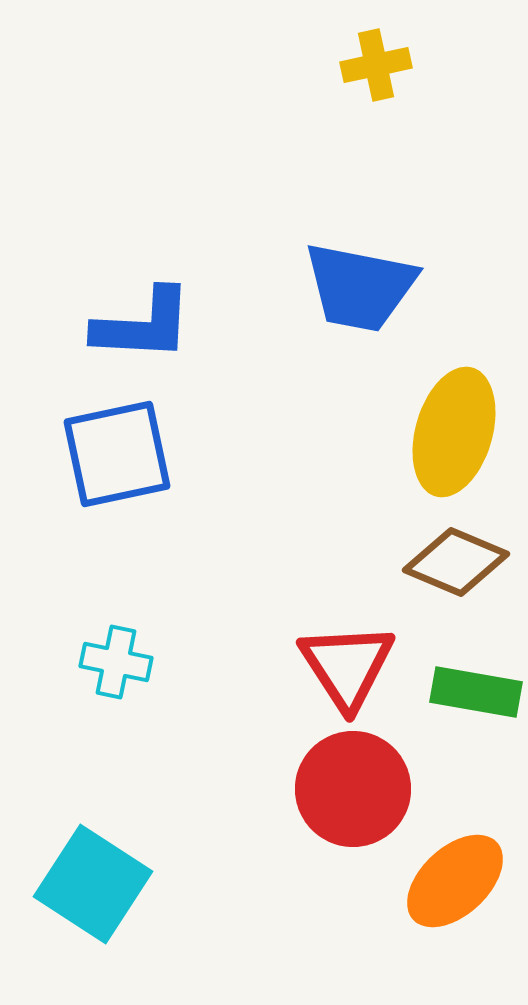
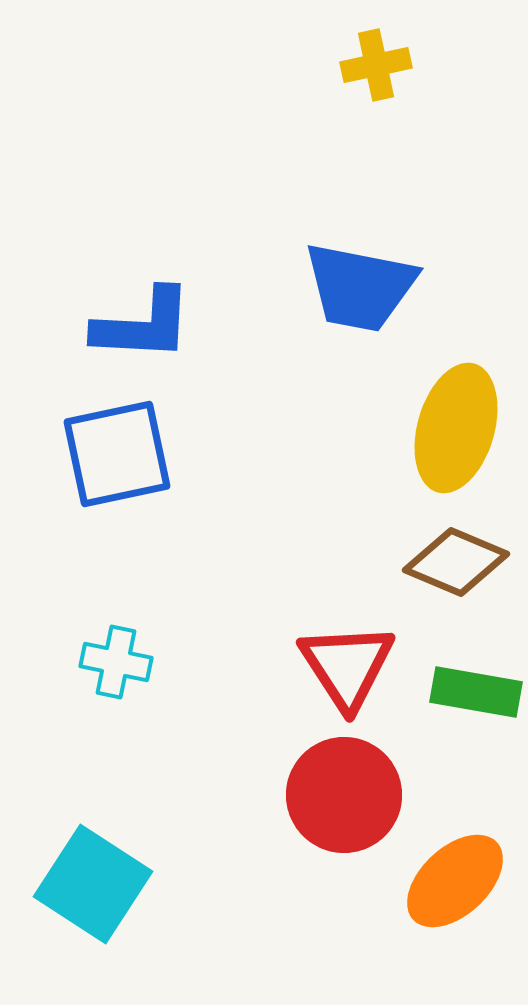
yellow ellipse: moved 2 px right, 4 px up
red circle: moved 9 px left, 6 px down
